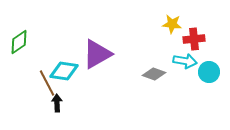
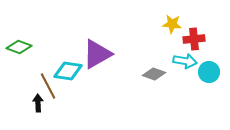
green diamond: moved 5 px down; rotated 55 degrees clockwise
cyan diamond: moved 4 px right
brown line: moved 1 px right, 3 px down
black arrow: moved 19 px left
